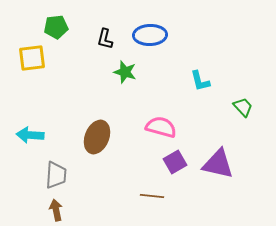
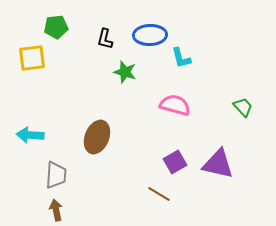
cyan L-shape: moved 19 px left, 23 px up
pink semicircle: moved 14 px right, 22 px up
brown line: moved 7 px right, 2 px up; rotated 25 degrees clockwise
